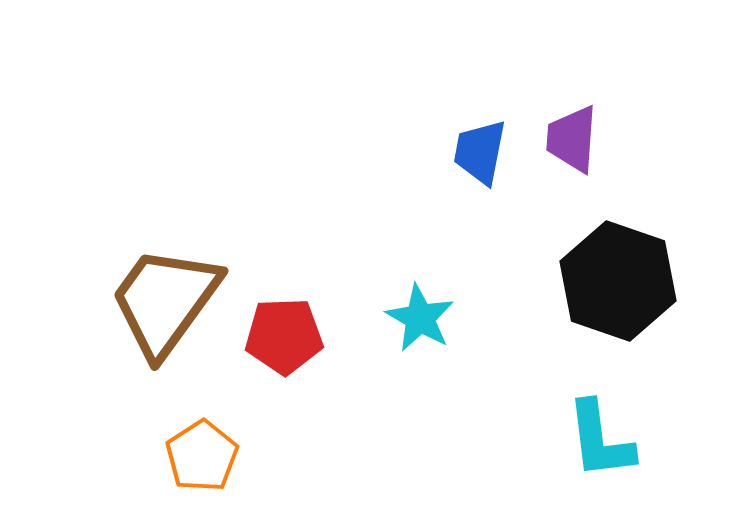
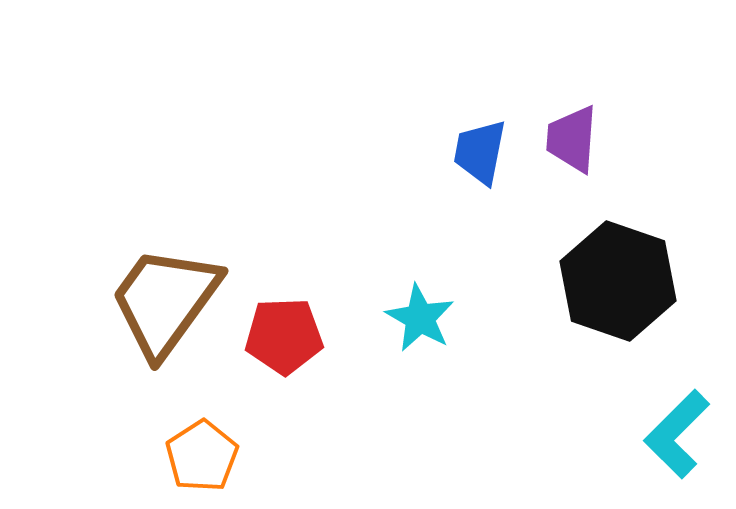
cyan L-shape: moved 77 px right, 6 px up; rotated 52 degrees clockwise
